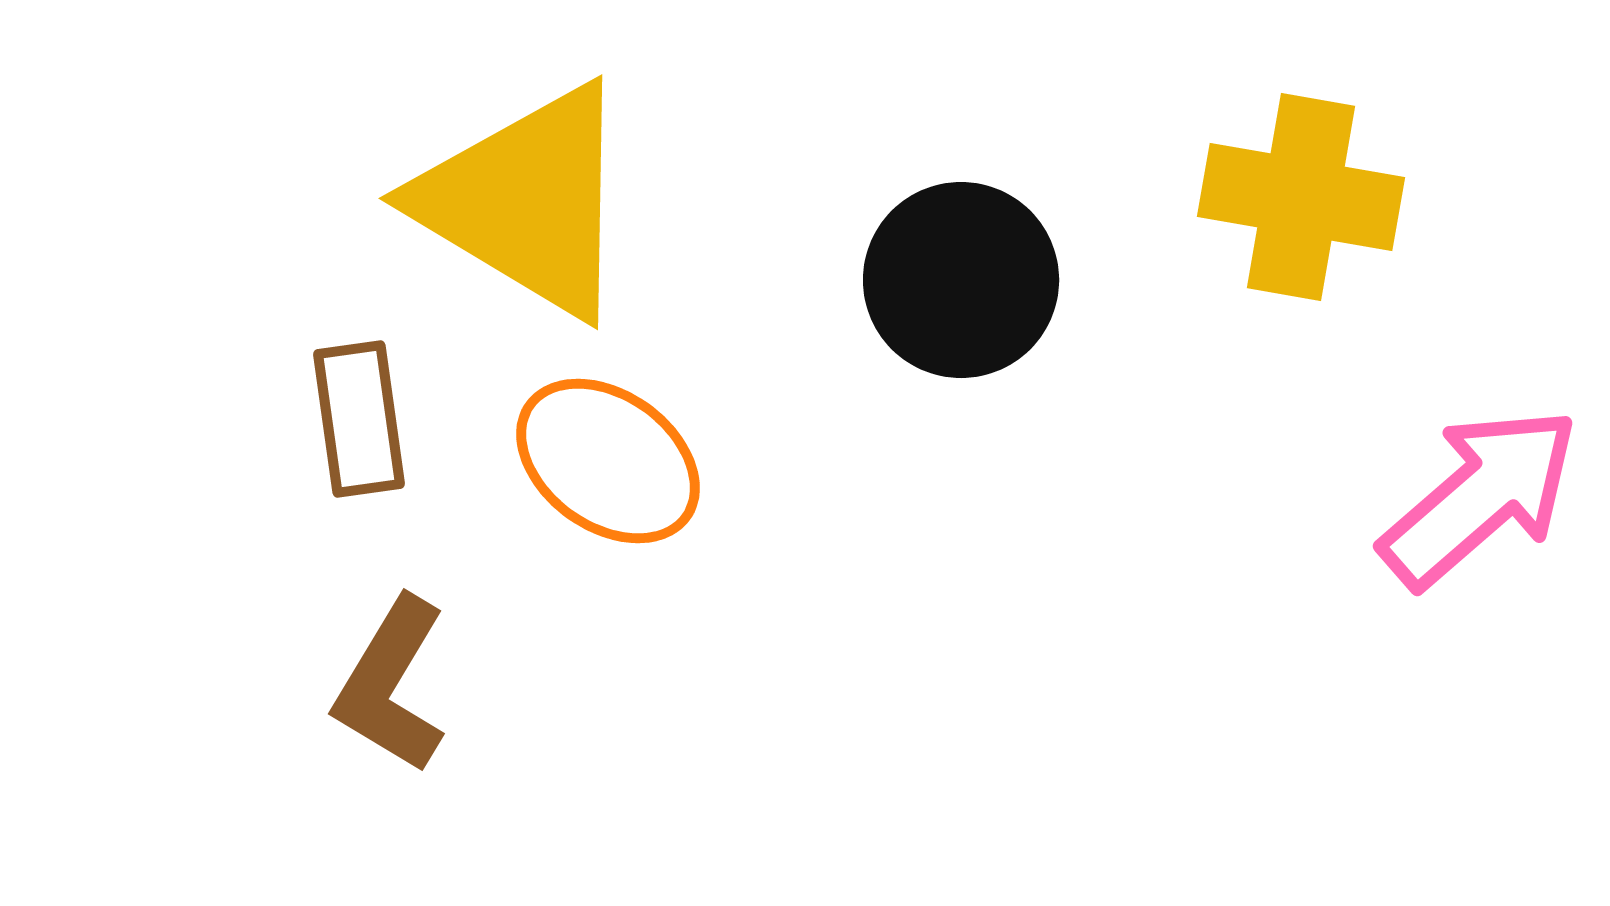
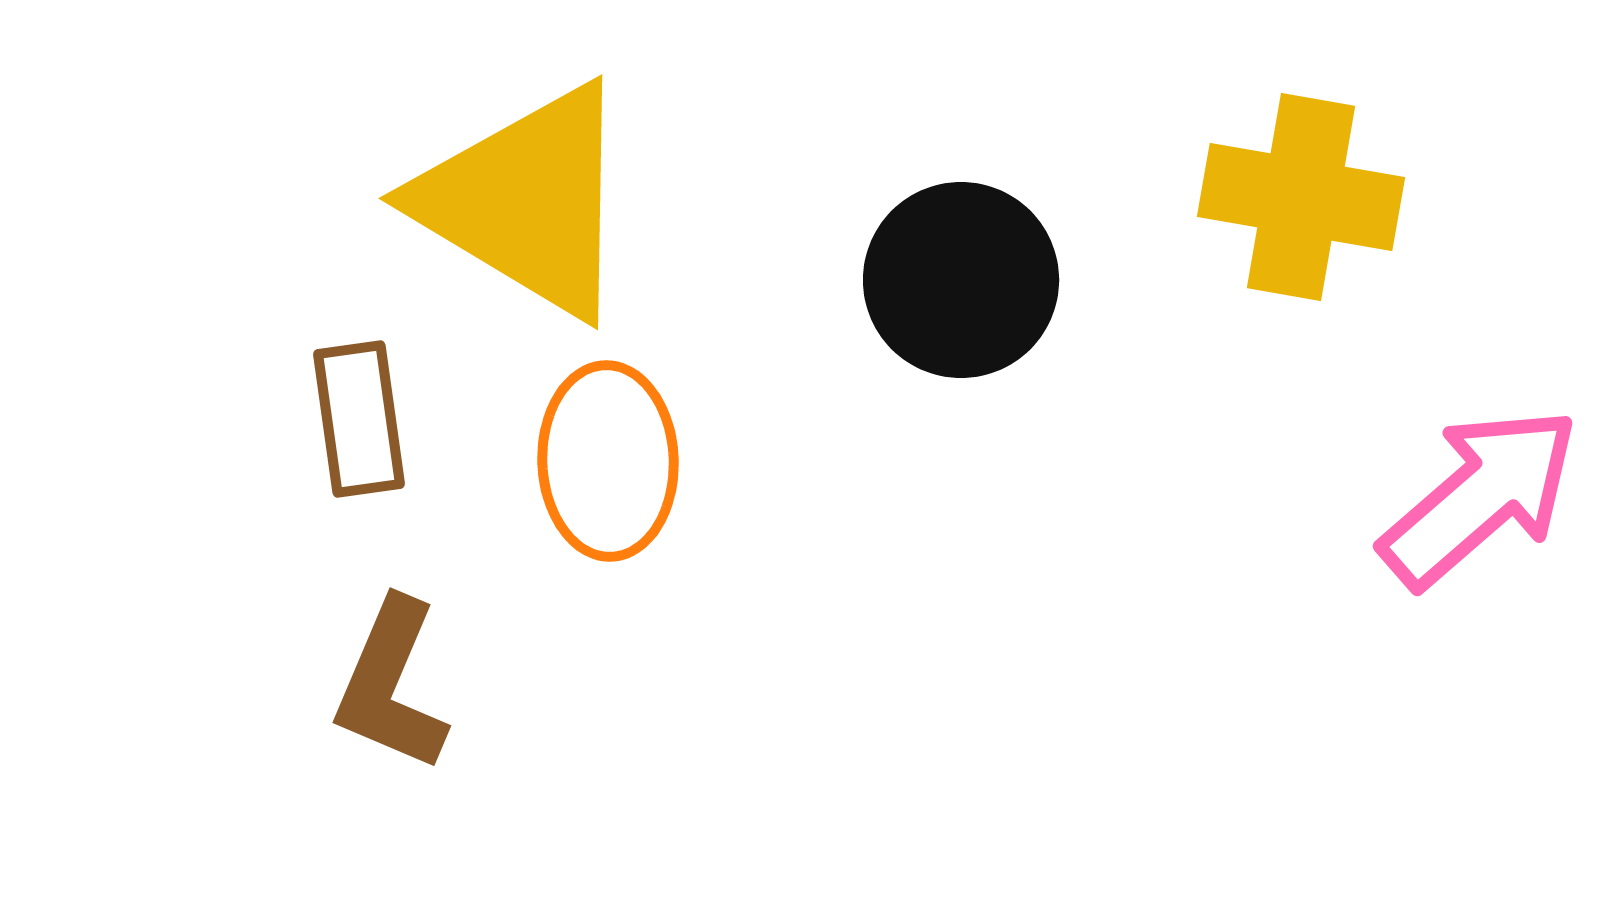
orange ellipse: rotated 52 degrees clockwise
brown L-shape: rotated 8 degrees counterclockwise
